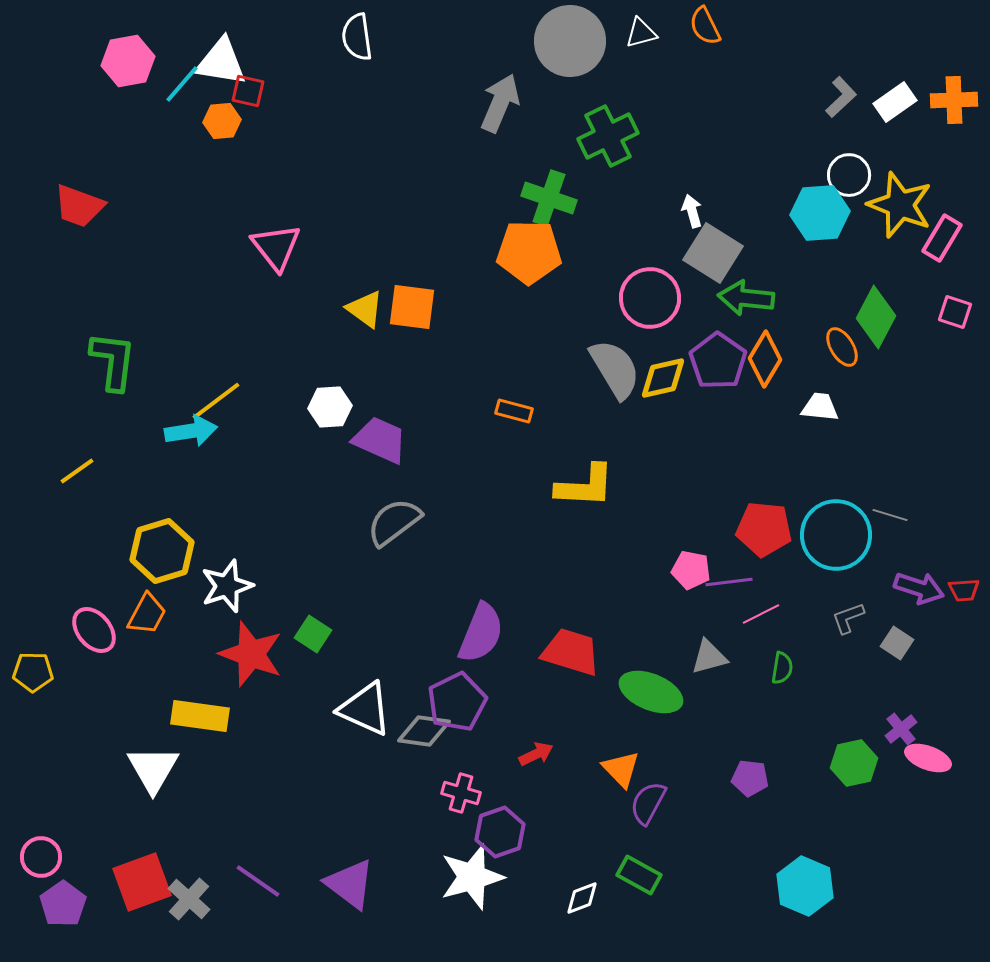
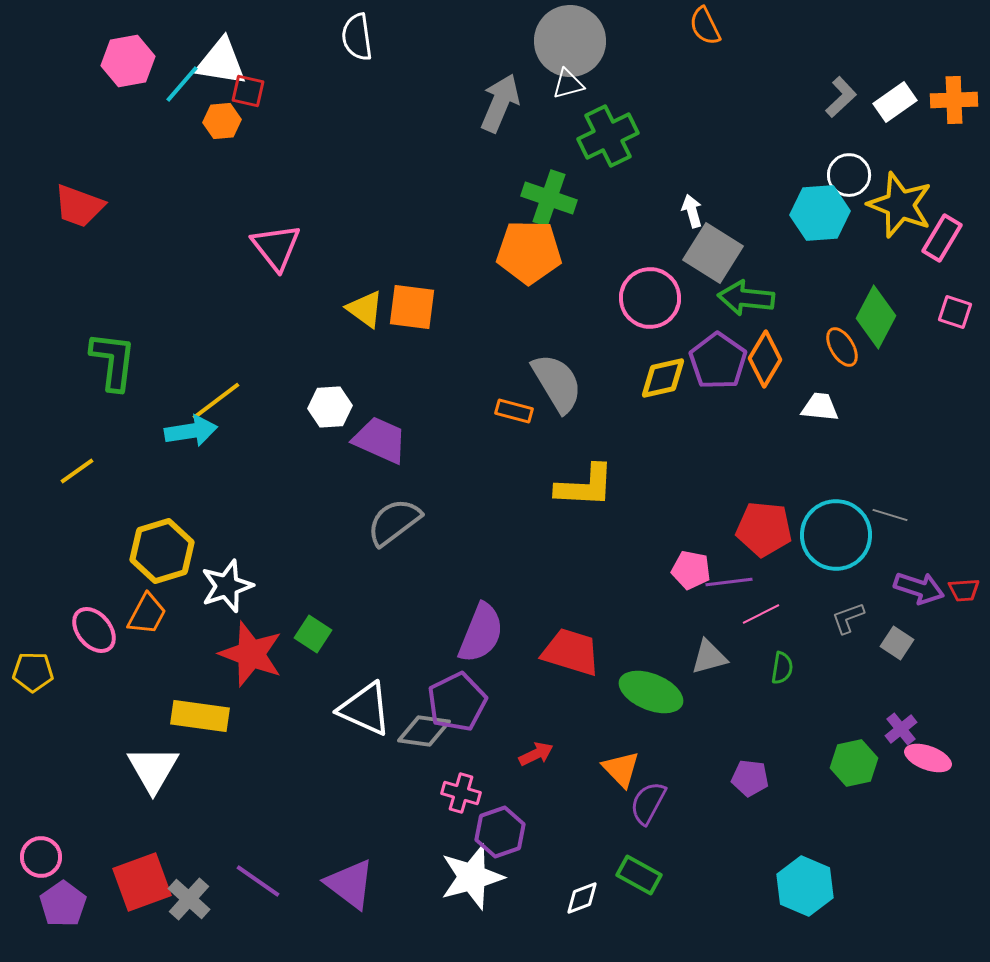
white triangle at (641, 33): moved 73 px left, 51 px down
gray semicircle at (615, 369): moved 58 px left, 14 px down
